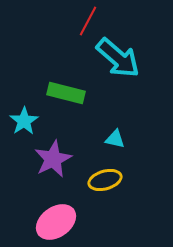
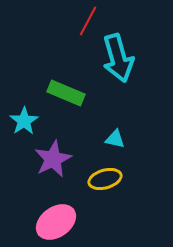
cyan arrow: rotated 33 degrees clockwise
green rectangle: rotated 9 degrees clockwise
yellow ellipse: moved 1 px up
